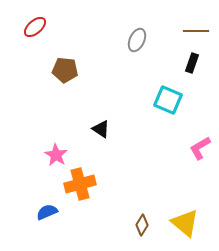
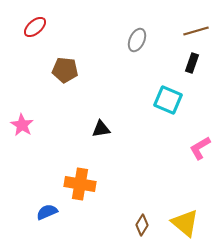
brown line: rotated 15 degrees counterclockwise
black triangle: rotated 42 degrees counterclockwise
pink star: moved 34 px left, 30 px up
orange cross: rotated 24 degrees clockwise
